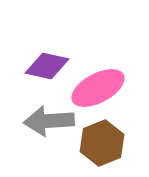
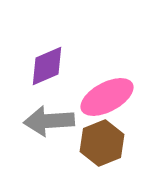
purple diamond: rotated 36 degrees counterclockwise
pink ellipse: moved 9 px right, 9 px down
